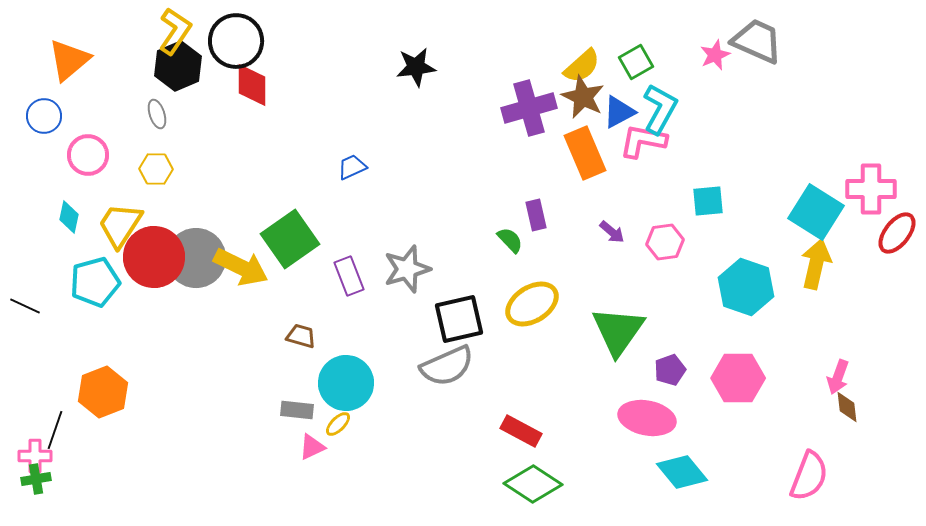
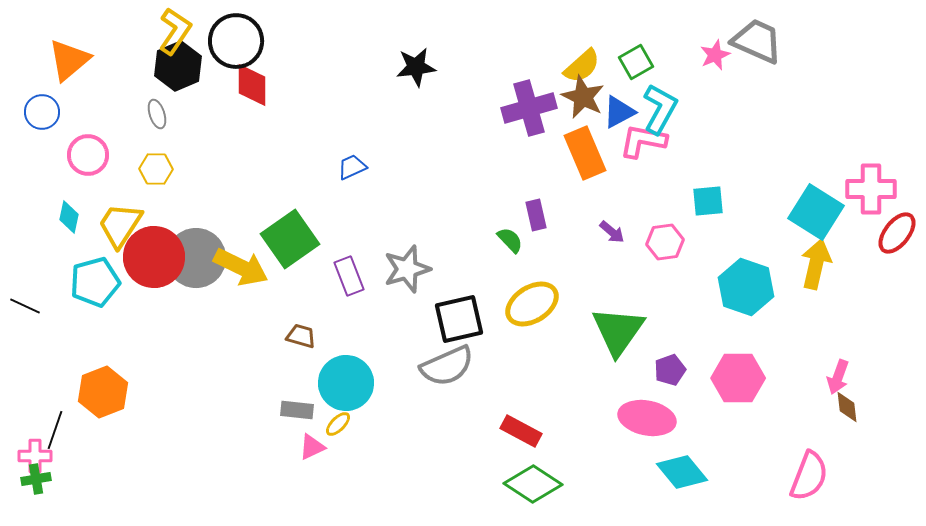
blue circle at (44, 116): moved 2 px left, 4 px up
